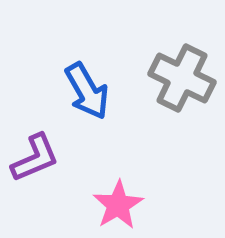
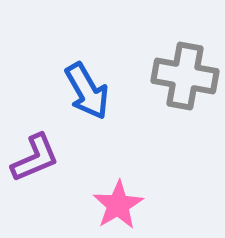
gray cross: moved 3 px right, 2 px up; rotated 16 degrees counterclockwise
